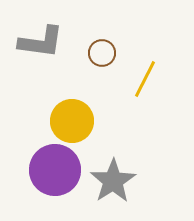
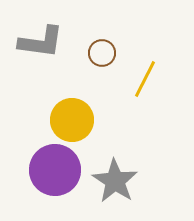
yellow circle: moved 1 px up
gray star: moved 2 px right; rotated 6 degrees counterclockwise
